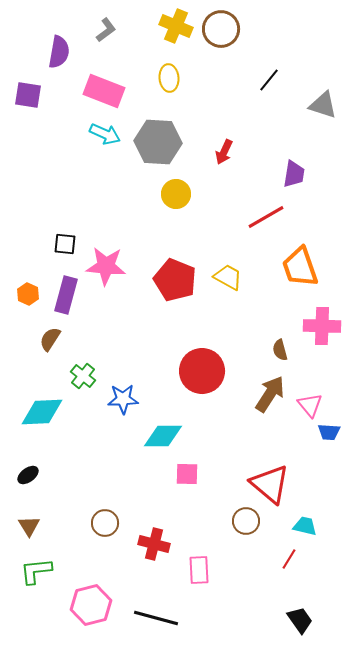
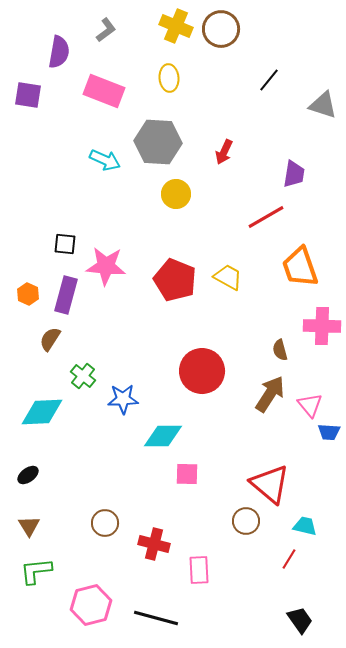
cyan arrow at (105, 134): moved 26 px down
